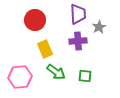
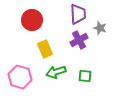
red circle: moved 3 px left
gray star: moved 1 px right, 1 px down; rotated 24 degrees counterclockwise
purple cross: moved 1 px right, 1 px up; rotated 24 degrees counterclockwise
green arrow: rotated 126 degrees clockwise
pink hexagon: rotated 20 degrees clockwise
